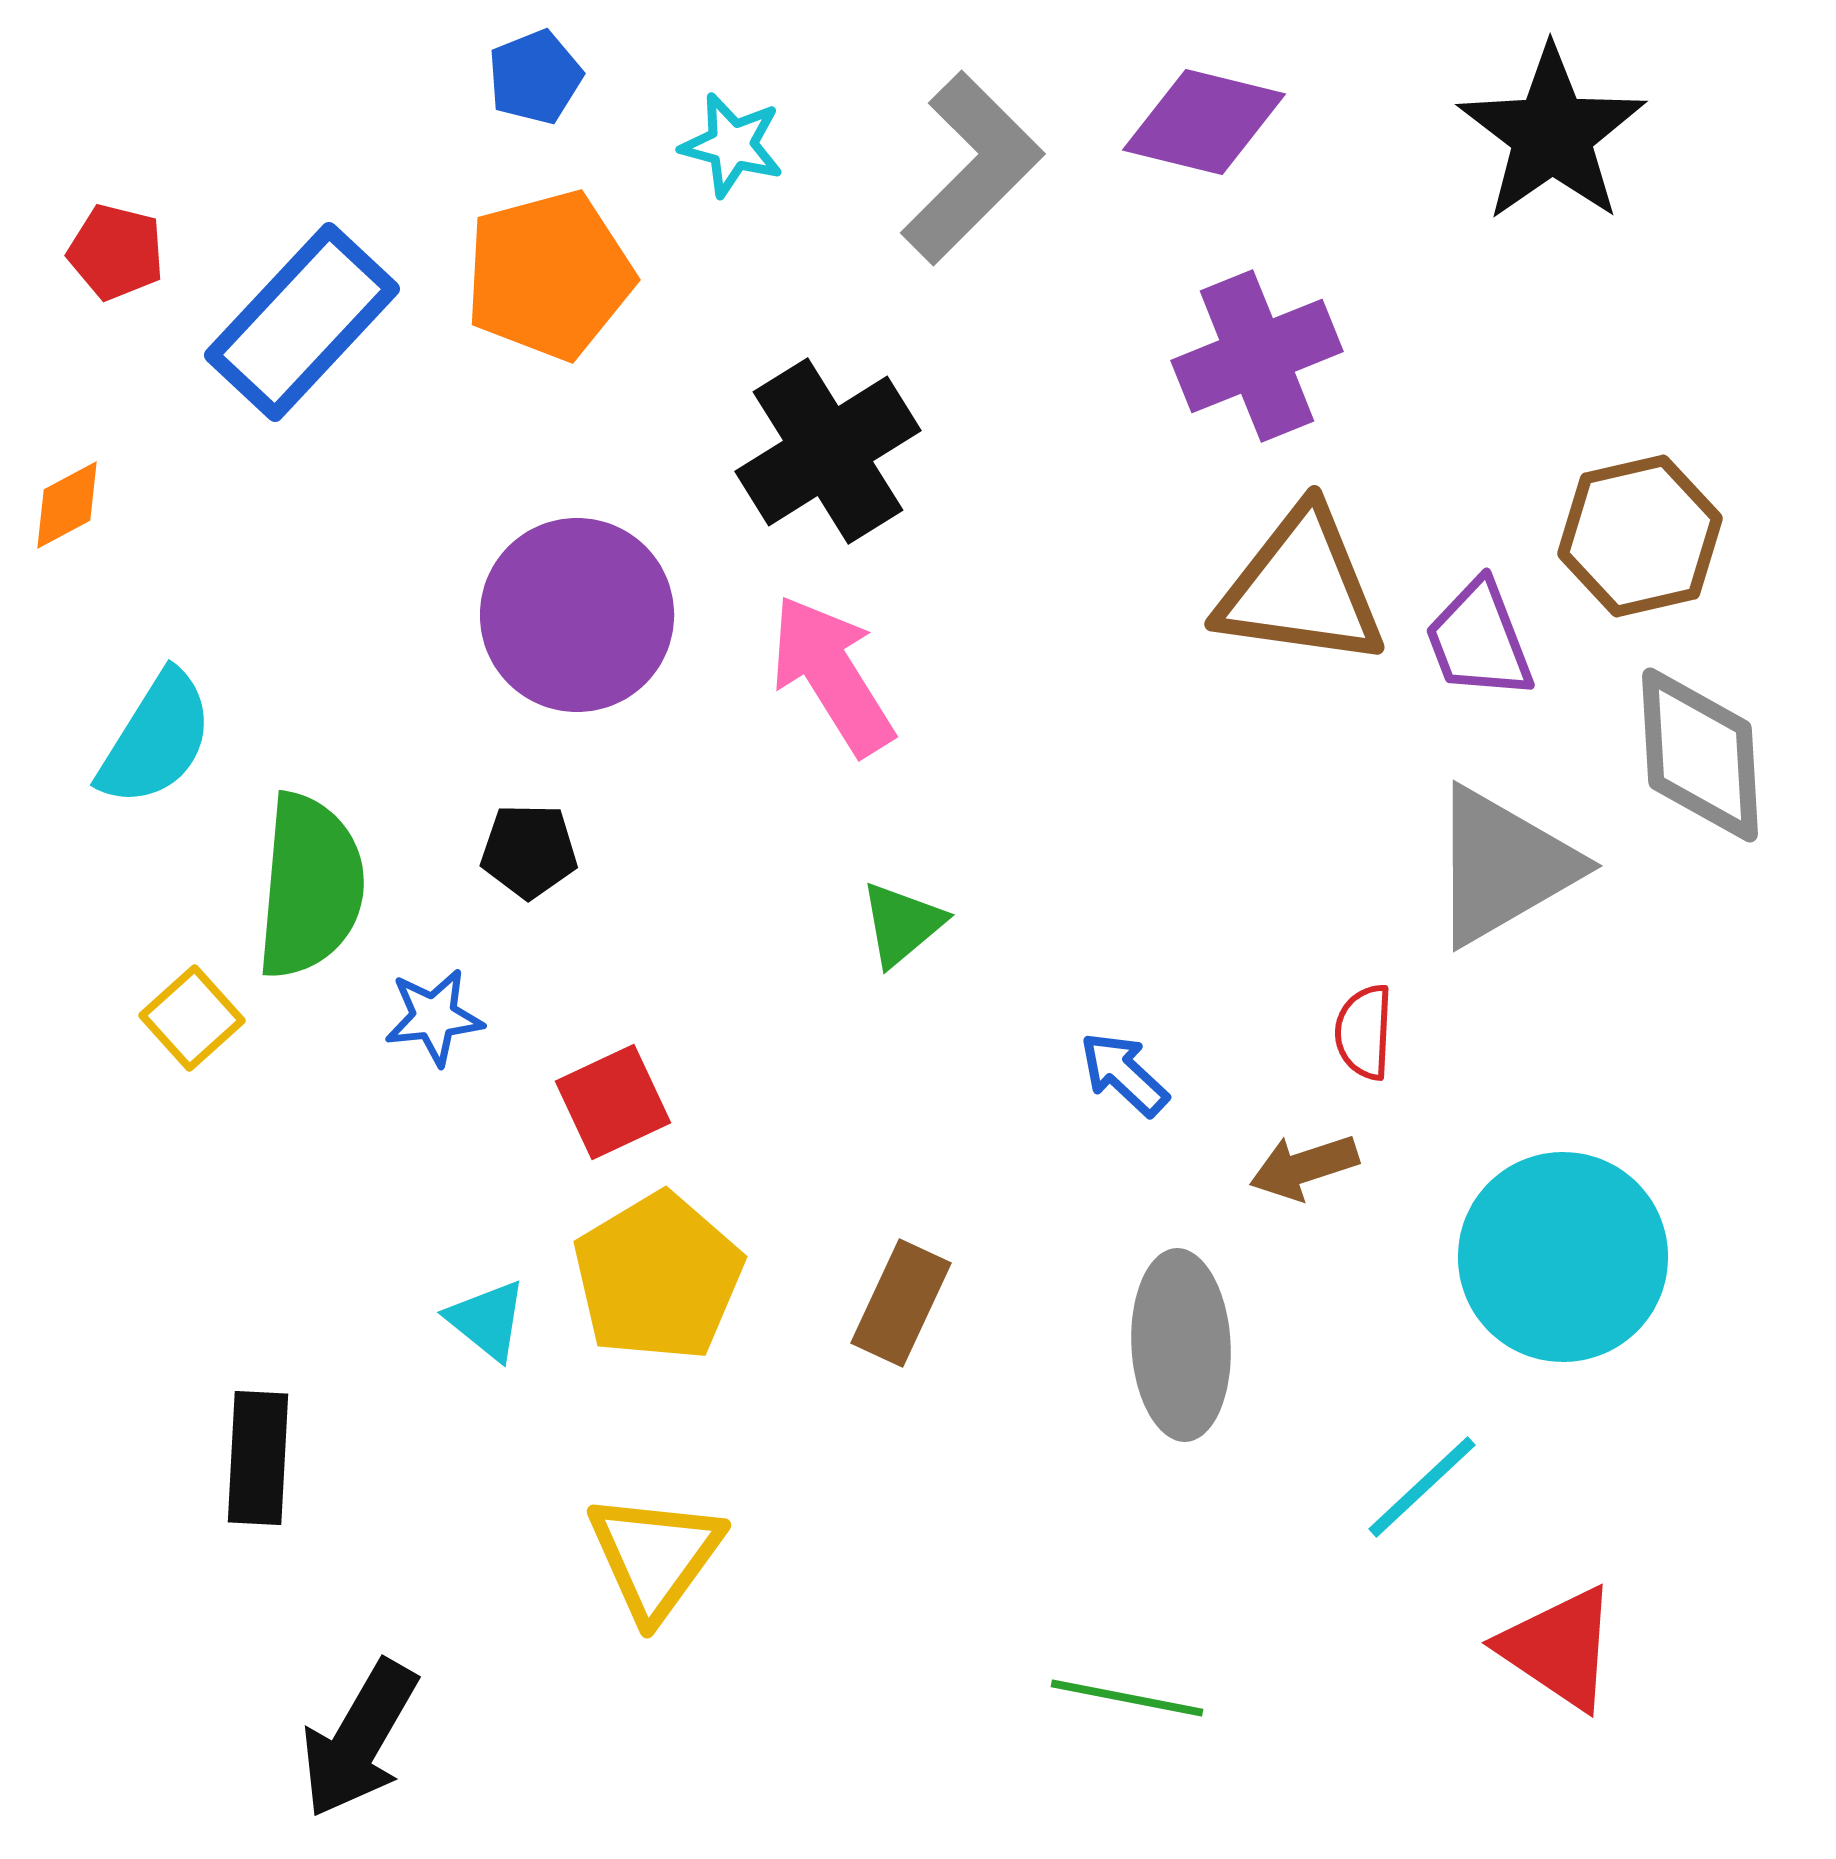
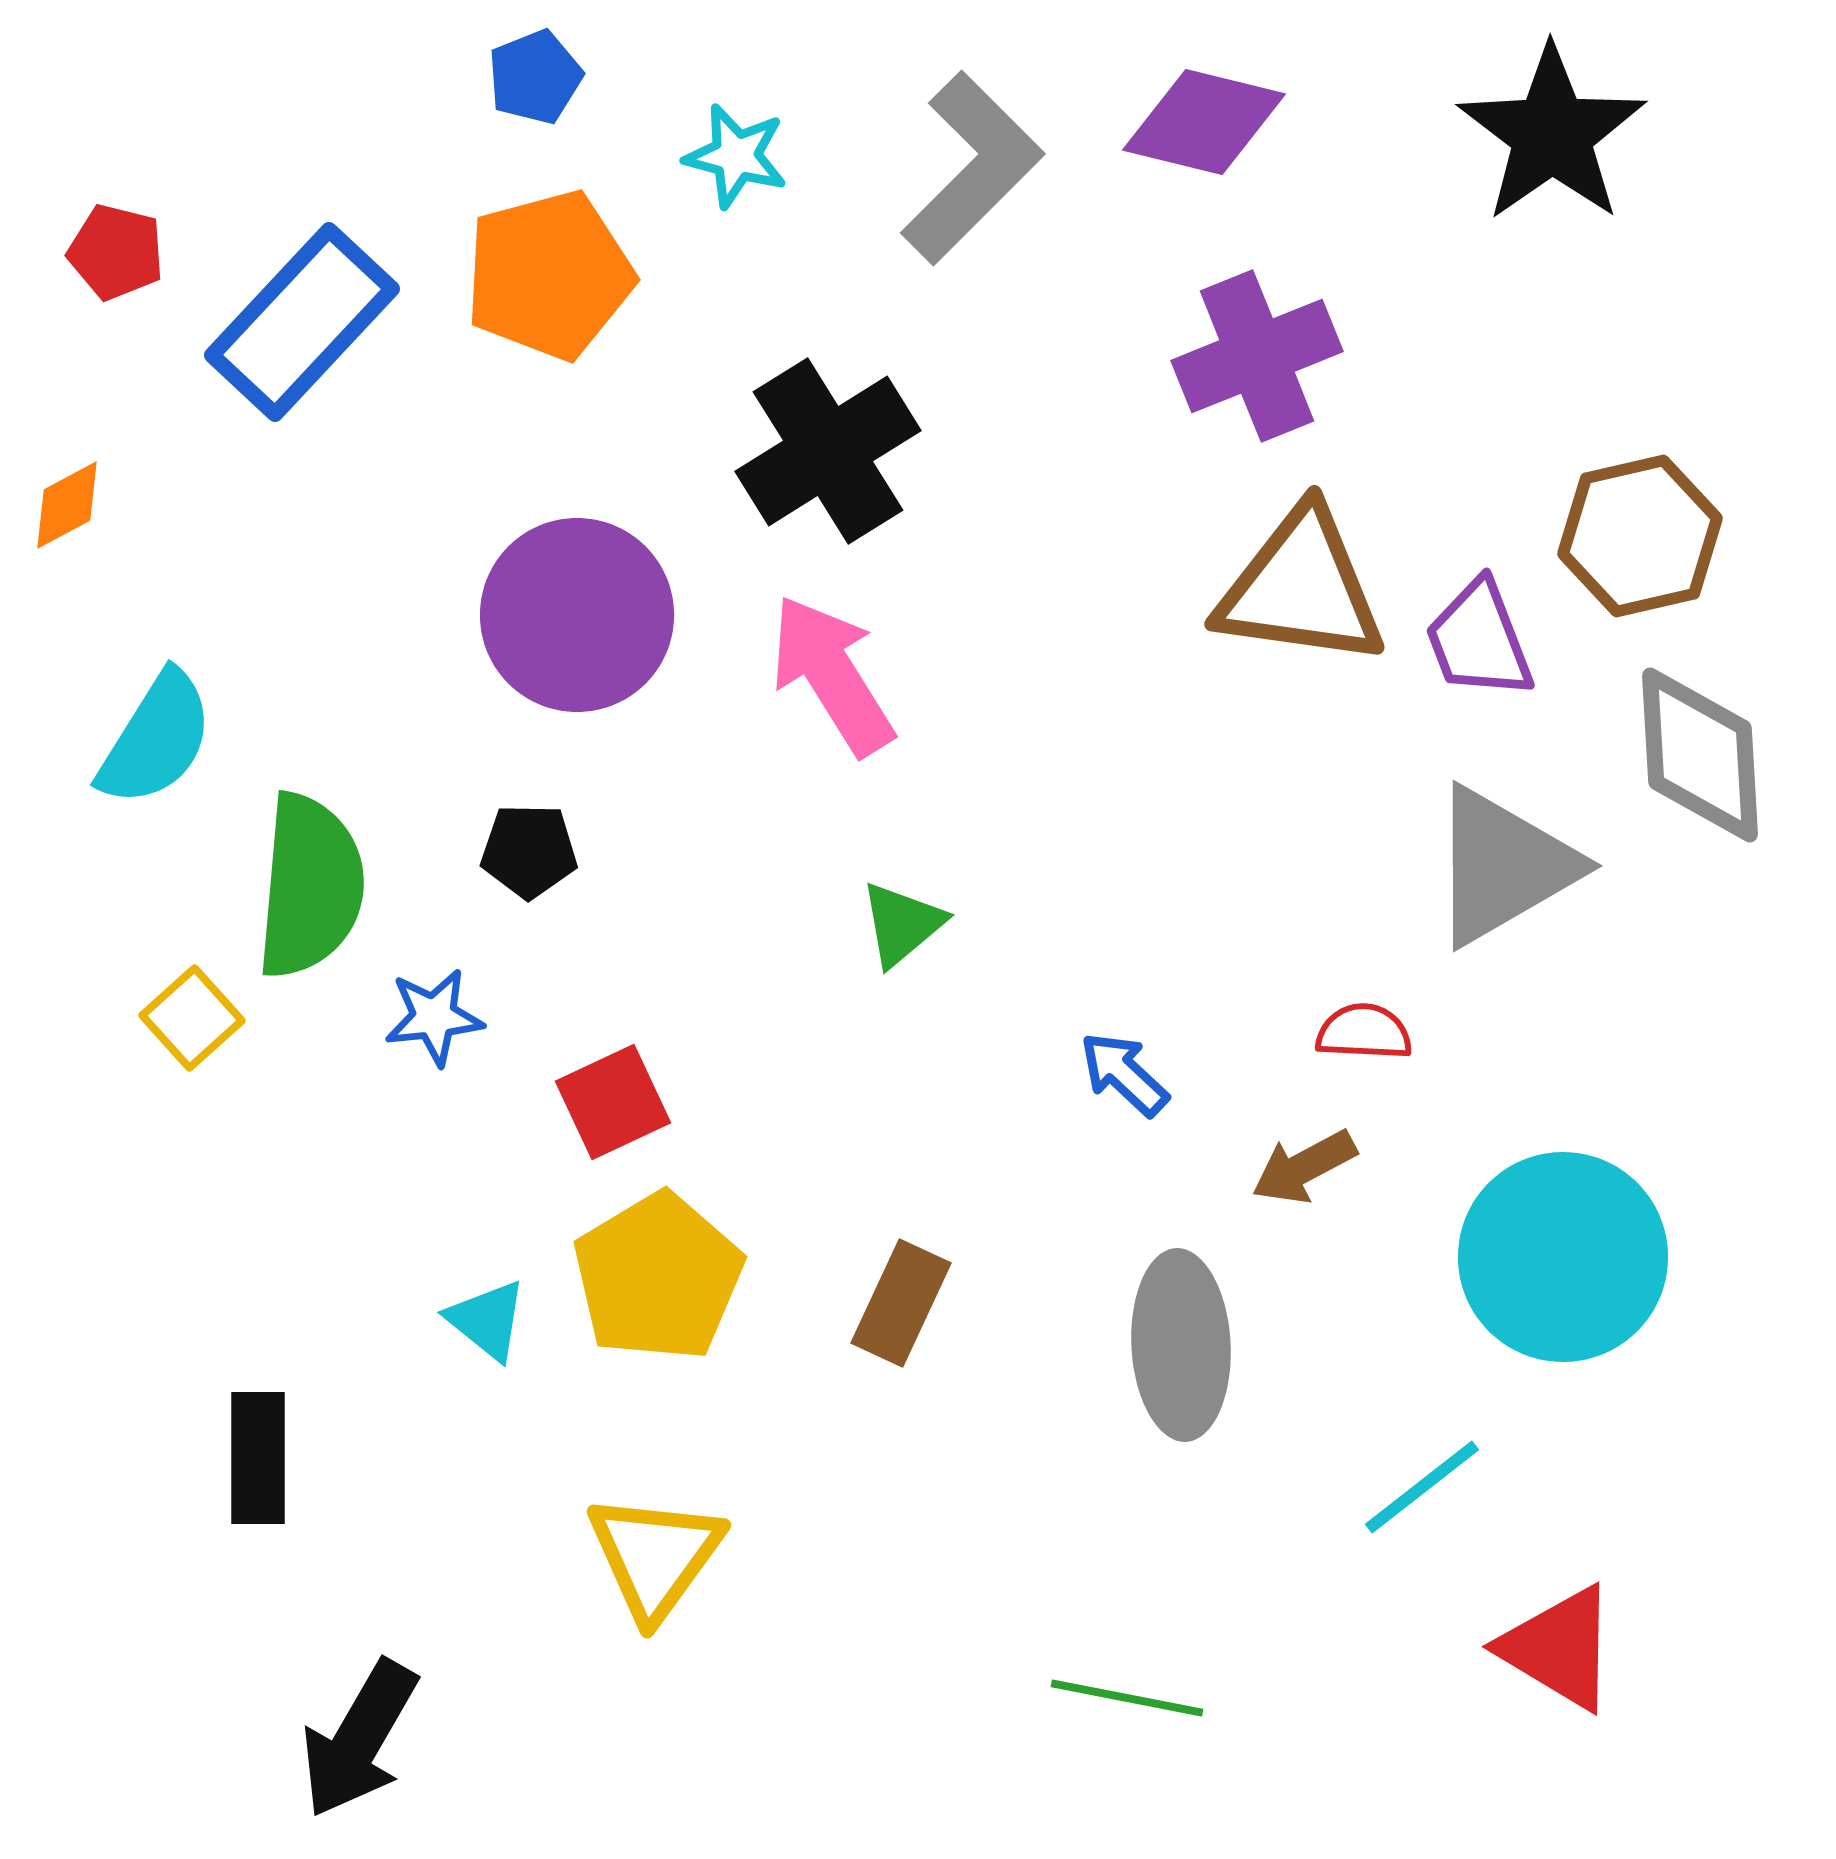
cyan star: moved 4 px right, 11 px down
red semicircle: rotated 90 degrees clockwise
brown arrow: rotated 10 degrees counterclockwise
black rectangle: rotated 3 degrees counterclockwise
cyan line: rotated 5 degrees clockwise
red triangle: rotated 3 degrees counterclockwise
